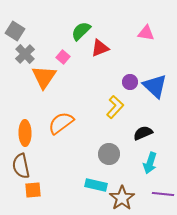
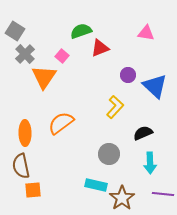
green semicircle: rotated 25 degrees clockwise
pink square: moved 1 px left, 1 px up
purple circle: moved 2 px left, 7 px up
cyan arrow: rotated 20 degrees counterclockwise
